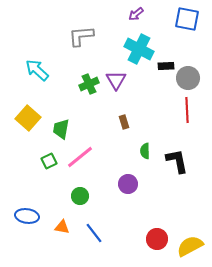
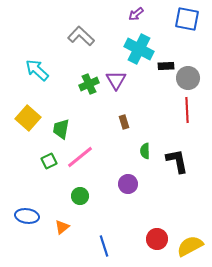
gray L-shape: rotated 48 degrees clockwise
orange triangle: rotated 49 degrees counterclockwise
blue line: moved 10 px right, 13 px down; rotated 20 degrees clockwise
